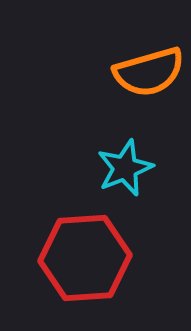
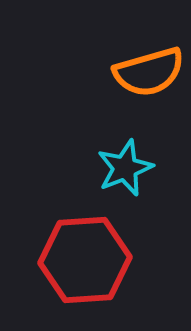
red hexagon: moved 2 px down
